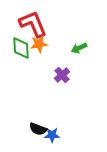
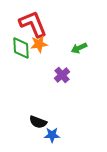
black semicircle: moved 7 px up
